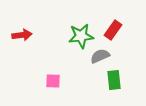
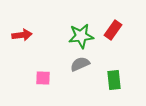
gray semicircle: moved 20 px left, 8 px down
pink square: moved 10 px left, 3 px up
